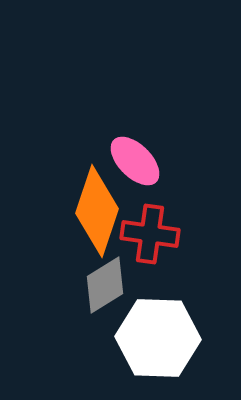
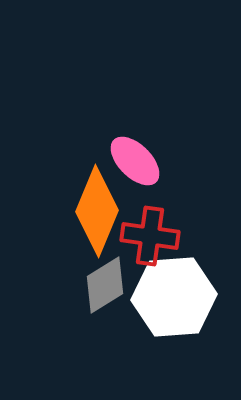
orange diamond: rotated 4 degrees clockwise
red cross: moved 2 px down
white hexagon: moved 16 px right, 41 px up; rotated 6 degrees counterclockwise
